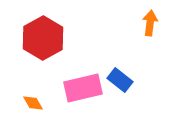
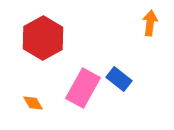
blue rectangle: moved 1 px left, 1 px up
pink rectangle: rotated 48 degrees counterclockwise
